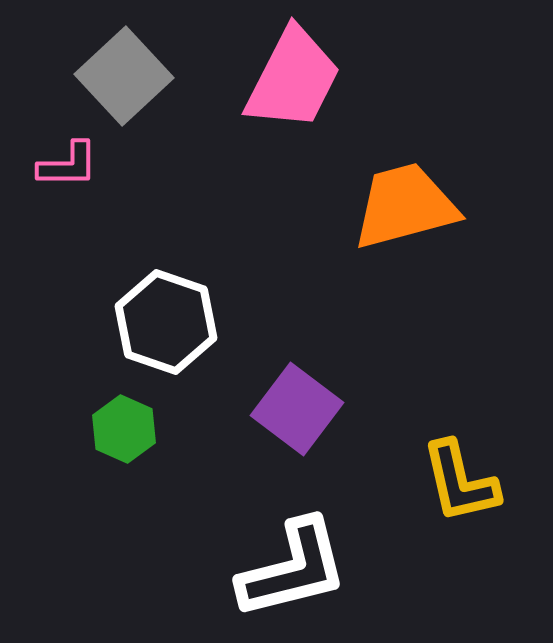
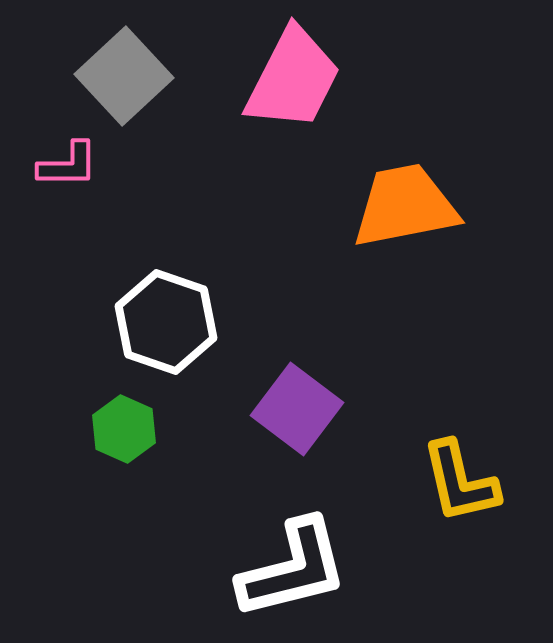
orange trapezoid: rotated 4 degrees clockwise
